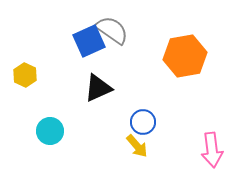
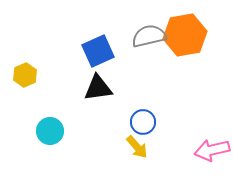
gray semicircle: moved 37 px right, 6 px down; rotated 48 degrees counterclockwise
blue square: moved 9 px right, 10 px down
orange hexagon: moved 21 px up
yellow hexagon: rotated 10 degrees clockwise
black triangle: rotated 16 degrees clockwise
yellow arrow: moved 1 px down
pink arrow: rotated 84 degrees clockwise
